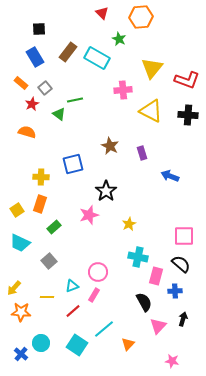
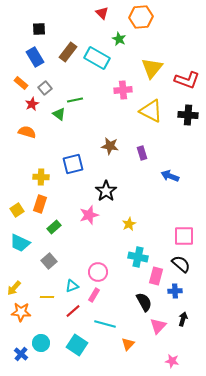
brown star at (110, 146): rotated 18 degrees counterclockwise
cyan line at (104, 329): moved 1 px right, 5 px up; rotated 55 degrees clockwise
